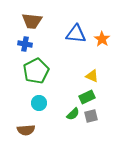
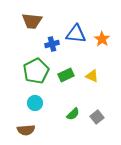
blue cross: moved 27 px right; rotated 24 degrees counterclockwise
green rectangle: moved 21 px left, 22 px up
cyan circle: moved 4 px left
gray square: moved 6 px right, 1 px down; rotated 24 degrees counterclockwise
